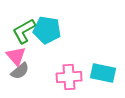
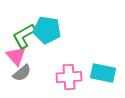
green L-shape: moved 5 px down
gray semicircle: moved 2 px right, 2 px down
